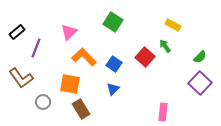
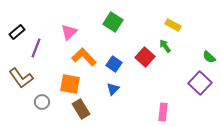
green semicircle: moved 9 px right; rotated 88 degrees clockwise
gray circle: moved 1 px left
